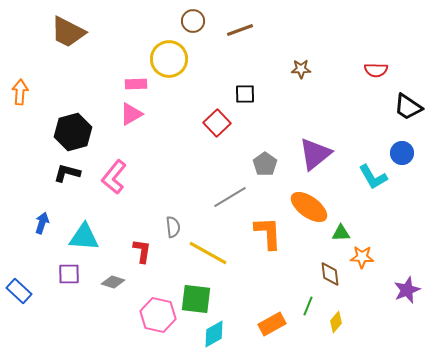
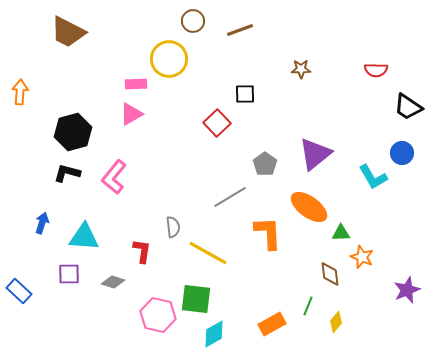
orange star: rotated 20 degrees clockwise
